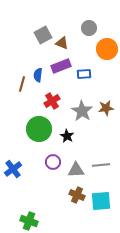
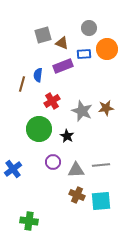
gray square: rotated 12 degrees clockwise
purple rectangle: moved 2 px right
blue rectangle: moved 20 px up
gray star: rotated 10 degrees counterclockwise
green cross: rotated 12 degrees counterclockwise
